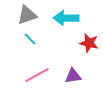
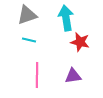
cyan arrow: rotated 80 degrees clockwise
cyan line: moved 1 px left, 1 px down; rotated 32 degrees counterclockwise
red star: moved 9 px left, 1 px up
pink line: rotated 60 degrees counterclockwise
